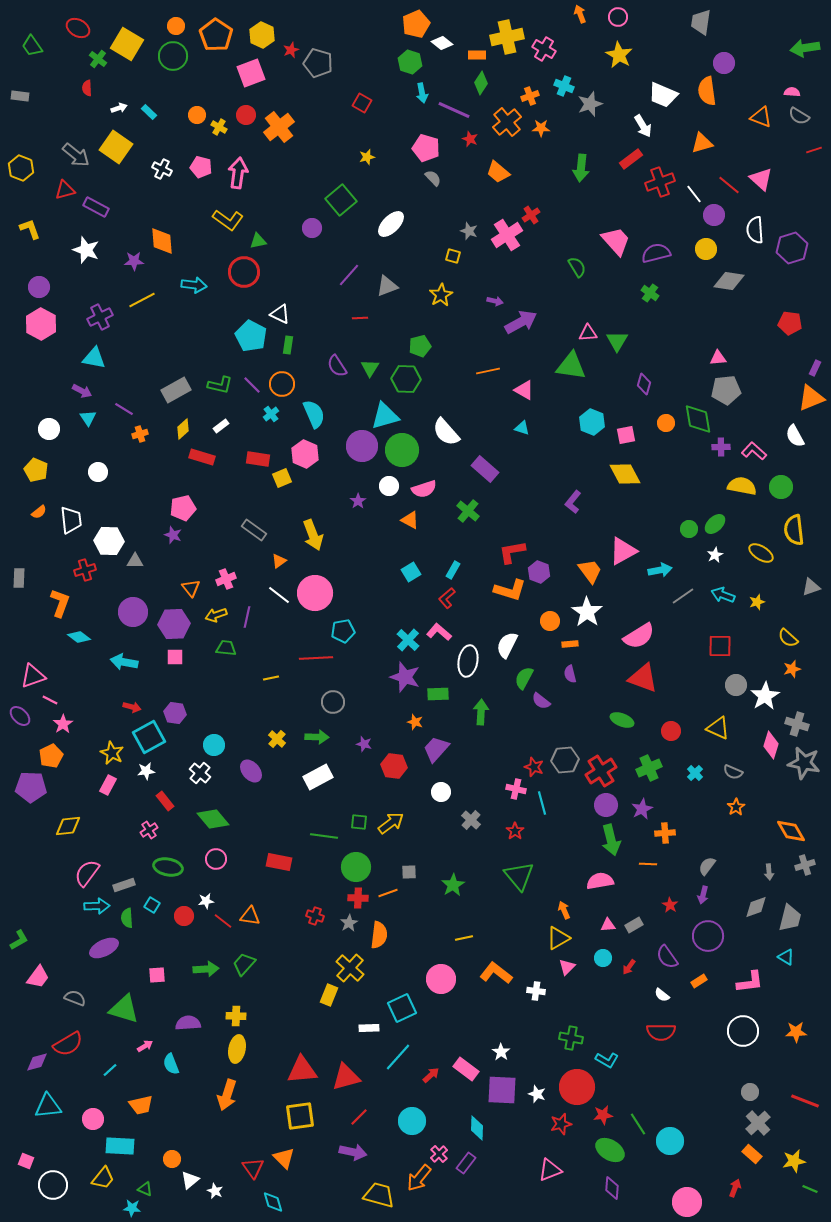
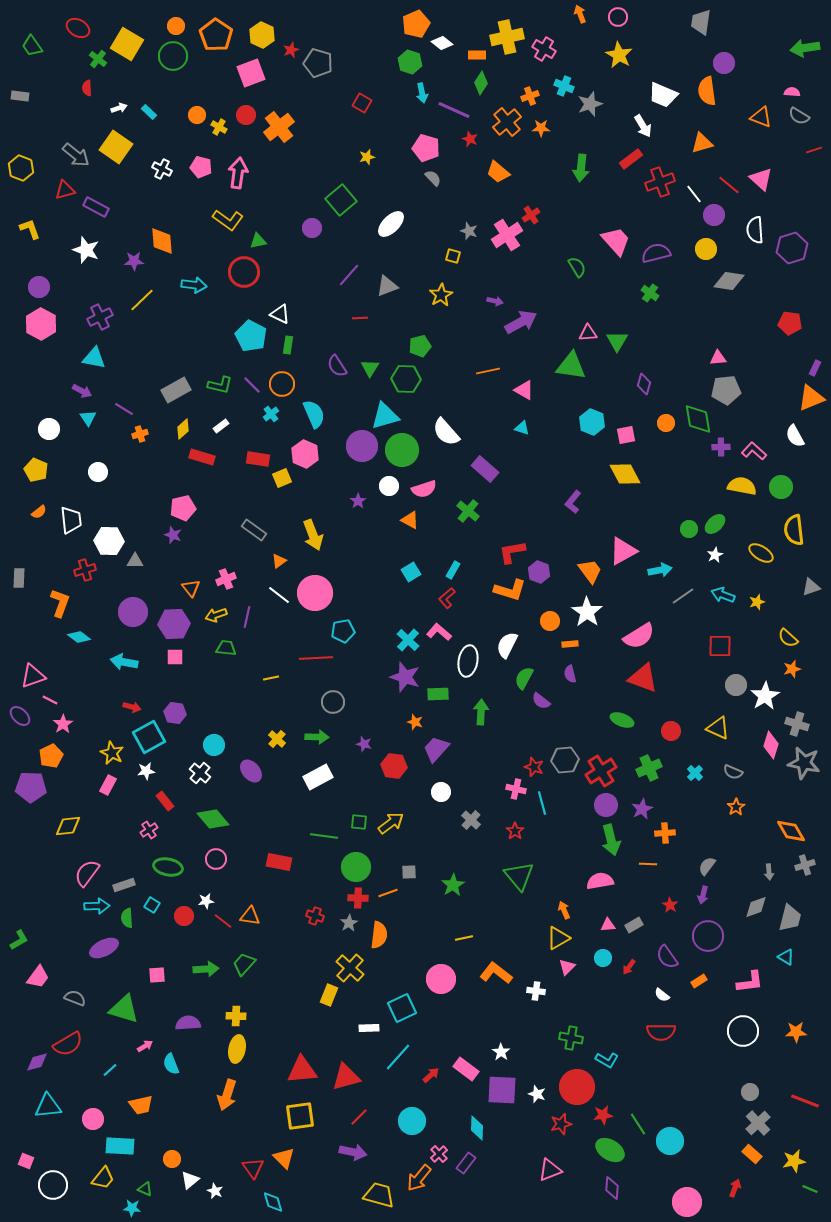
yellow line at (142, 300): rotated 16 degrees counterclockwise
